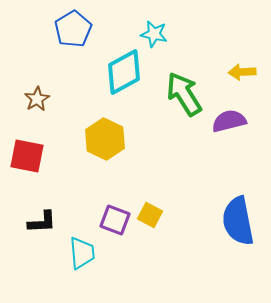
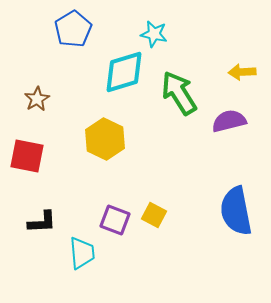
cyan diamond: rotated 12 degrees clockwise
green arrow: moved 5 px left, 1 px up
yellow square: moved 4 px right
blue semicircle: moved 2 px left, 10 px up
